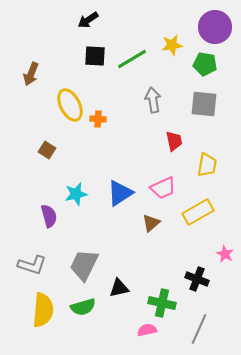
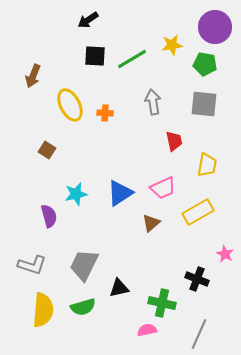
brown arrow: moved 2 px right, 2 px down
gray arrow: moved 2 px down
orange cross: moved 7 px right, 6 px up
gray line: moved 5 px down
